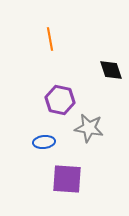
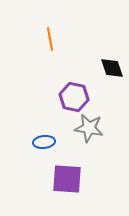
black diamond: moved 1 px right, 2 px up
purple hexagon: moved 14 px right, 3 px up
